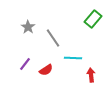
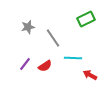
green rectangle: moved 7 px left; rotated 24 degrees clockwise
gray star: rotated 24 degrees clockwise
red semicircle: moved 1 px left, 4 px up
red arrow: moved 1 px left; rotated 56 degrees counterclockwise
